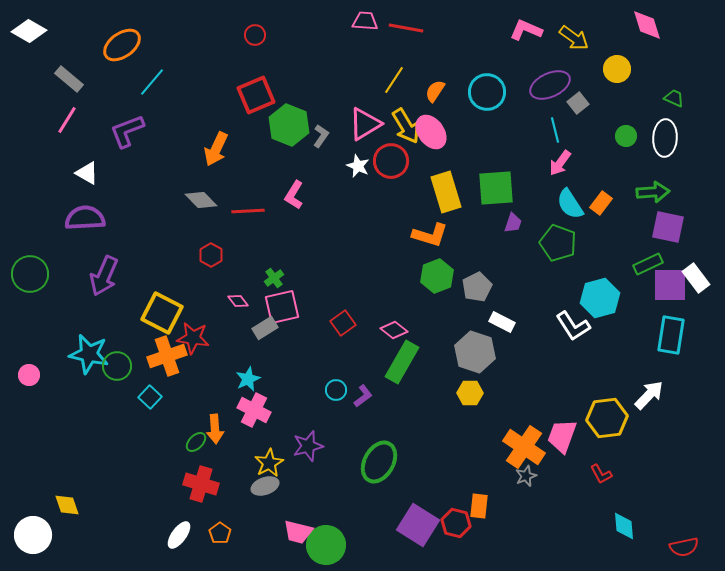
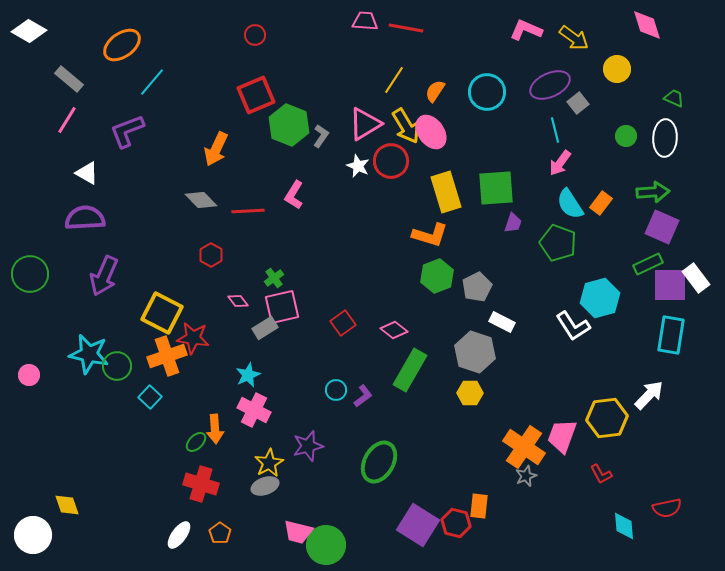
purple square at (668, 227): moved 6 px left; rotated 12 degrees clockwise
green rectangle at (402, 362): moved 8 px right, 8 px down
cyan star at (248, 379): moved 4 px up
red semicircle at (684, 547): moved 17 px left, 39 px up
